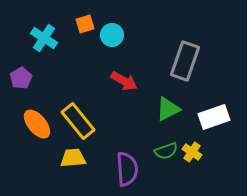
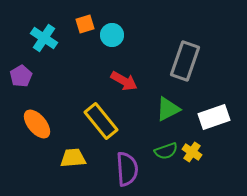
purple pentagon: moved 2 px up
yellow rectangle: moved 23 px right
